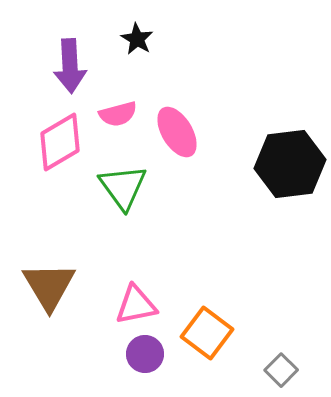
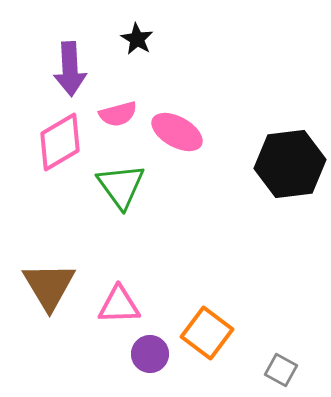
purple arrow: moved 3 px down
pink ellipse: rotated 30 degrees counterclockwise
green triangle: moved 2 px left, 1 px up
pink triangle: moved 17 px left; rotated 9 degrees clockwise
purple circle: moved 5 px right
gray square: rotated 16 degrees counterclockwise
